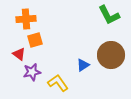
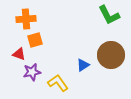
red triangle: rotated 16 degrees counterclockwise
